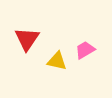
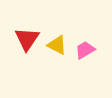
yellow triangle: moved 16 px up; rotated 15 degrees clockwise
